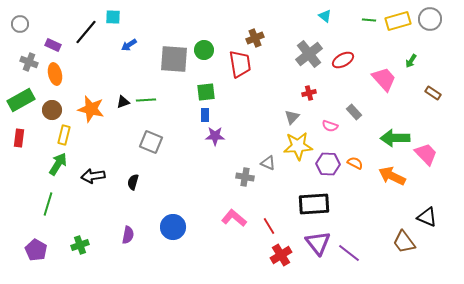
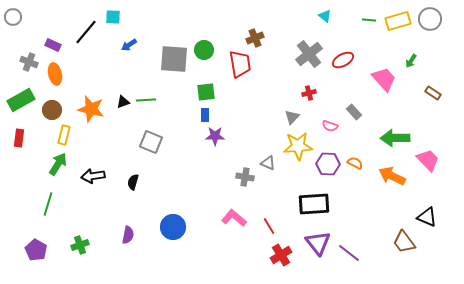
gray circle at (20, 24): moved 7 px left, 7 px up
pink trapezoid at (426, 154): moved 2 px right, 6 px down
